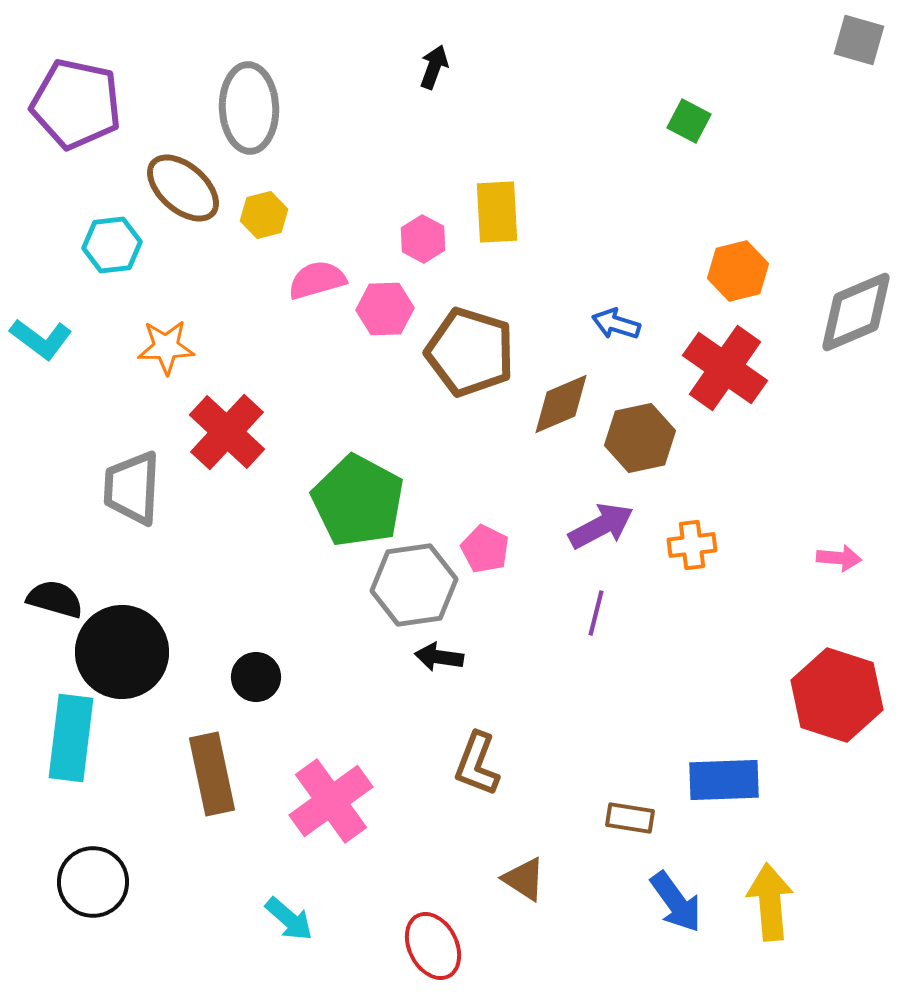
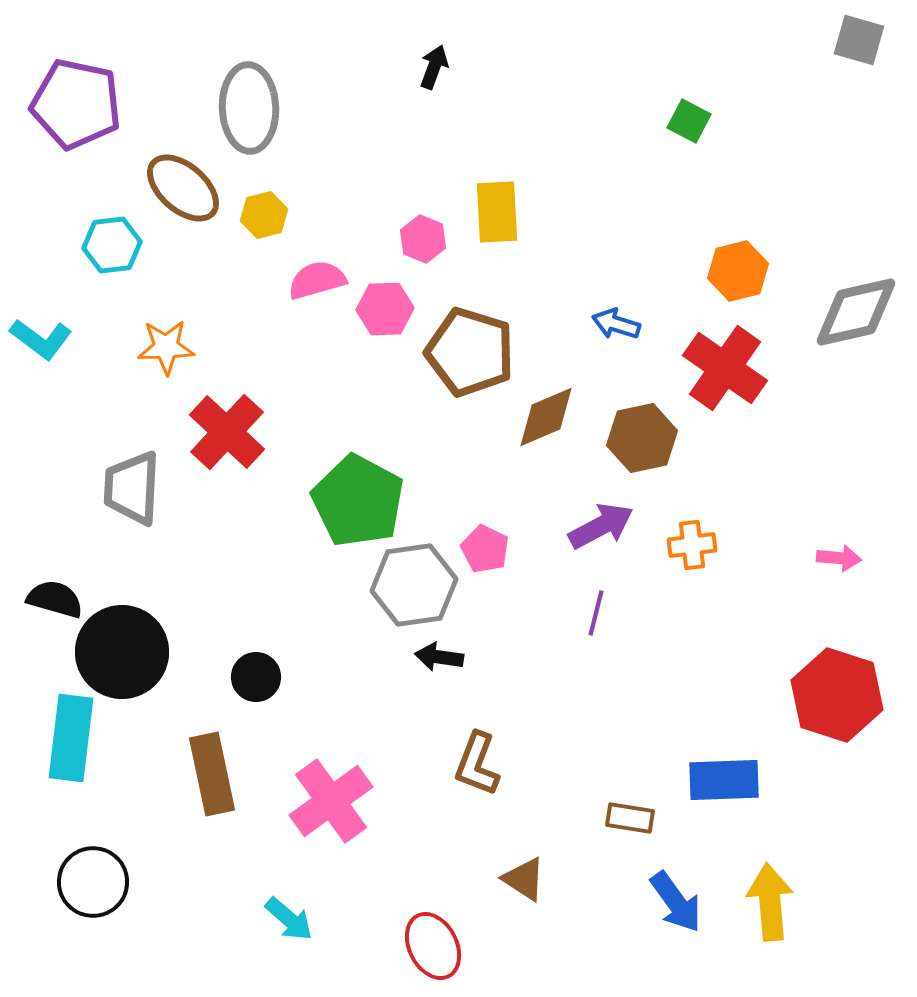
pink hexagon at (423, 239): rotated 6 degrees counterclockwise
gray diamond at (856, 312): rotated 10 degrees clockwise
brown diamond at (561, 404): moved 15 px left, 13 px down
brown hexagon at (640, 438): moved 2 px right
